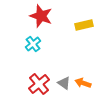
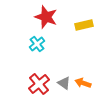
red star: moved 5 px right, 1 px down
cyan cross: moved 4 px right
